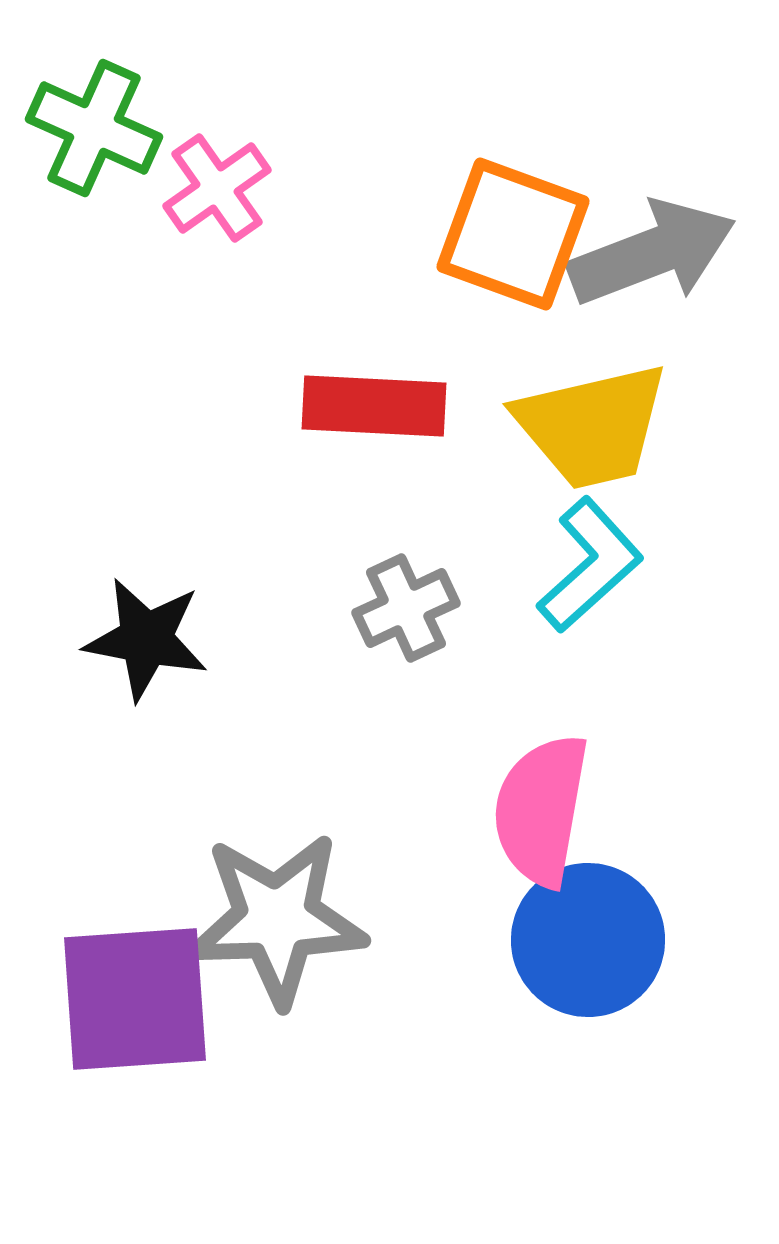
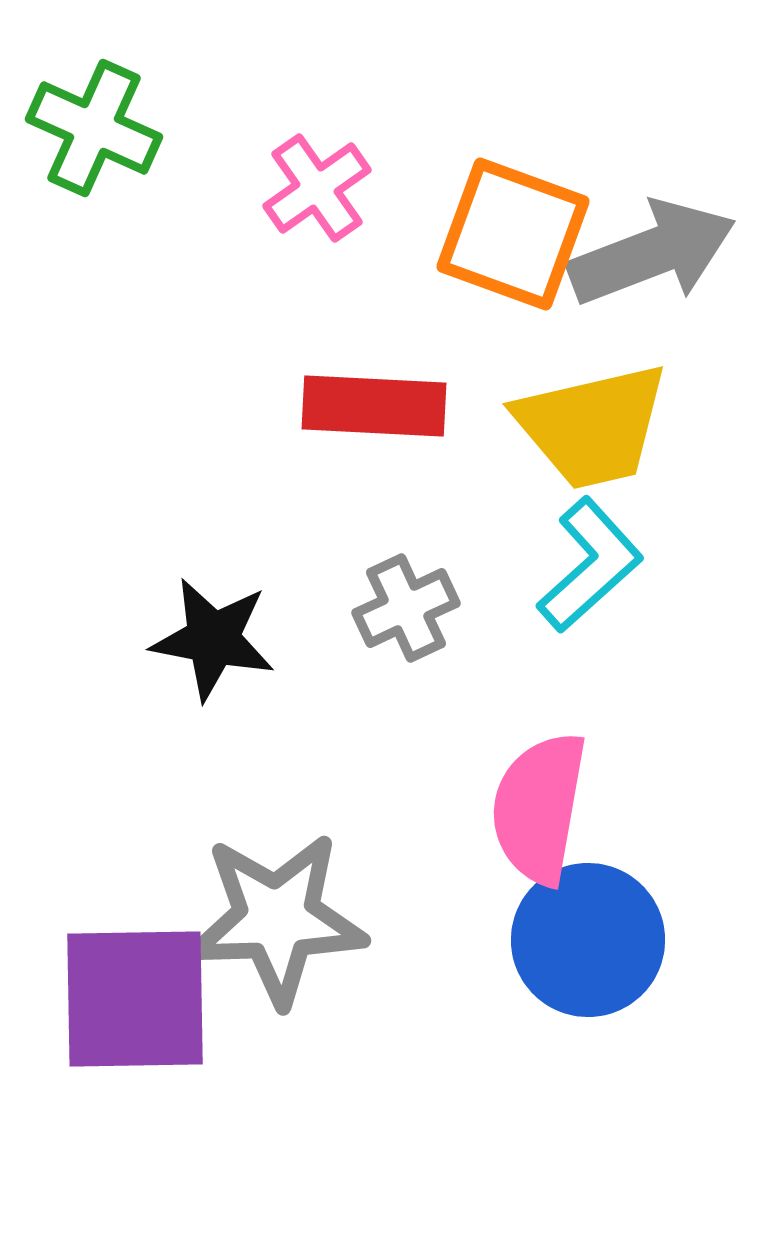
pink cross: moved 100 px right
black star: moved 67 px right
pink semicircle: moved 2 px left, 2 px up
purple square: rotated 3 degrees clockwise
